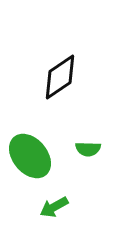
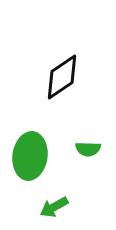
black diamond: moved 2 px right
green ellipse: rotated 48 degrees clockwise
